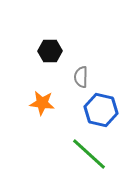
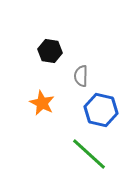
black hexagon: rotated 10 degrees clockwise
gray semicircle: moved 1 px up
orange star: rotated 20 degrees clockwise
